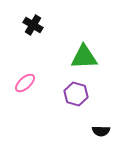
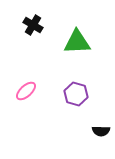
green triangle: moved 7 px left, 15 px up
pink ellipse: moved 1 px right, 8 px down
